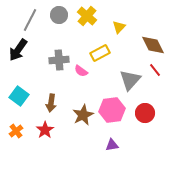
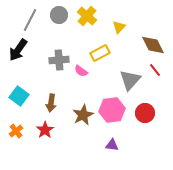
purple triangle: rotated 16 degrees clockwise
